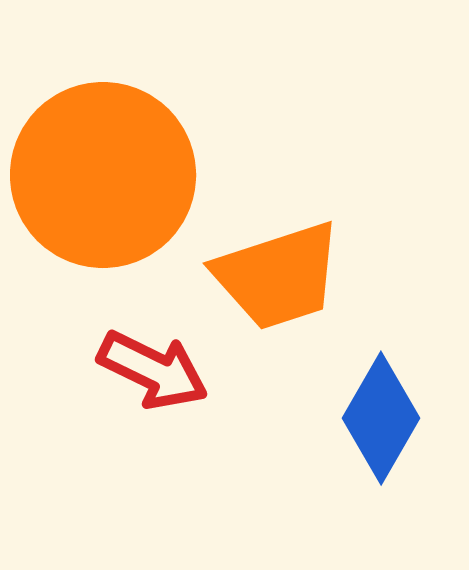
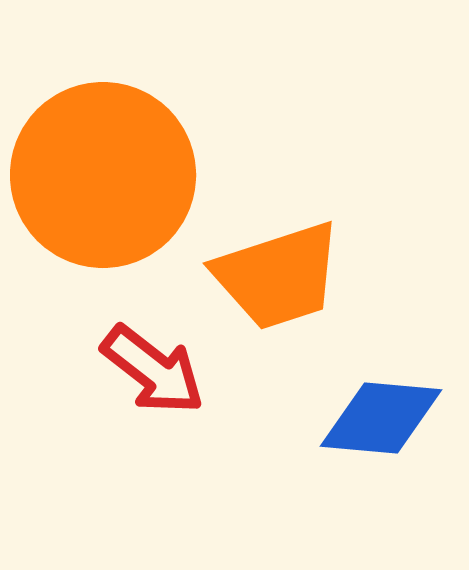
red arrow: rotated 12 degrees clockwise
blue diamond: rotated 65 degrees clockwise
